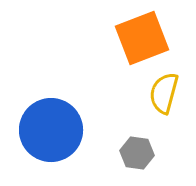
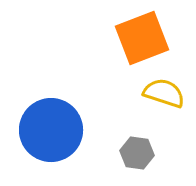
yellow semicircle: rotated 93 degrees clockwise
